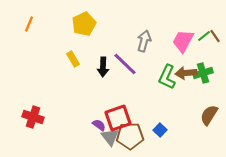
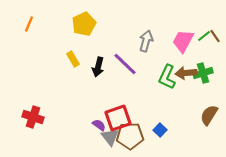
gray arrow: moved 2 px right
black arrow: moved 5 px left; rotated 12 degrees clockwise
